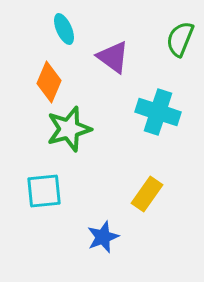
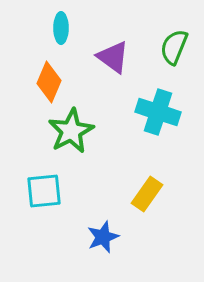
cyan ellipse: moved 3 px left, 1 px up; rotated 24 degrees clockwise
green semicircle: moved 6 px left, 8 px down
green star: moved 2 px right, 2 px down; rotated 12 degrees counterclockwise
